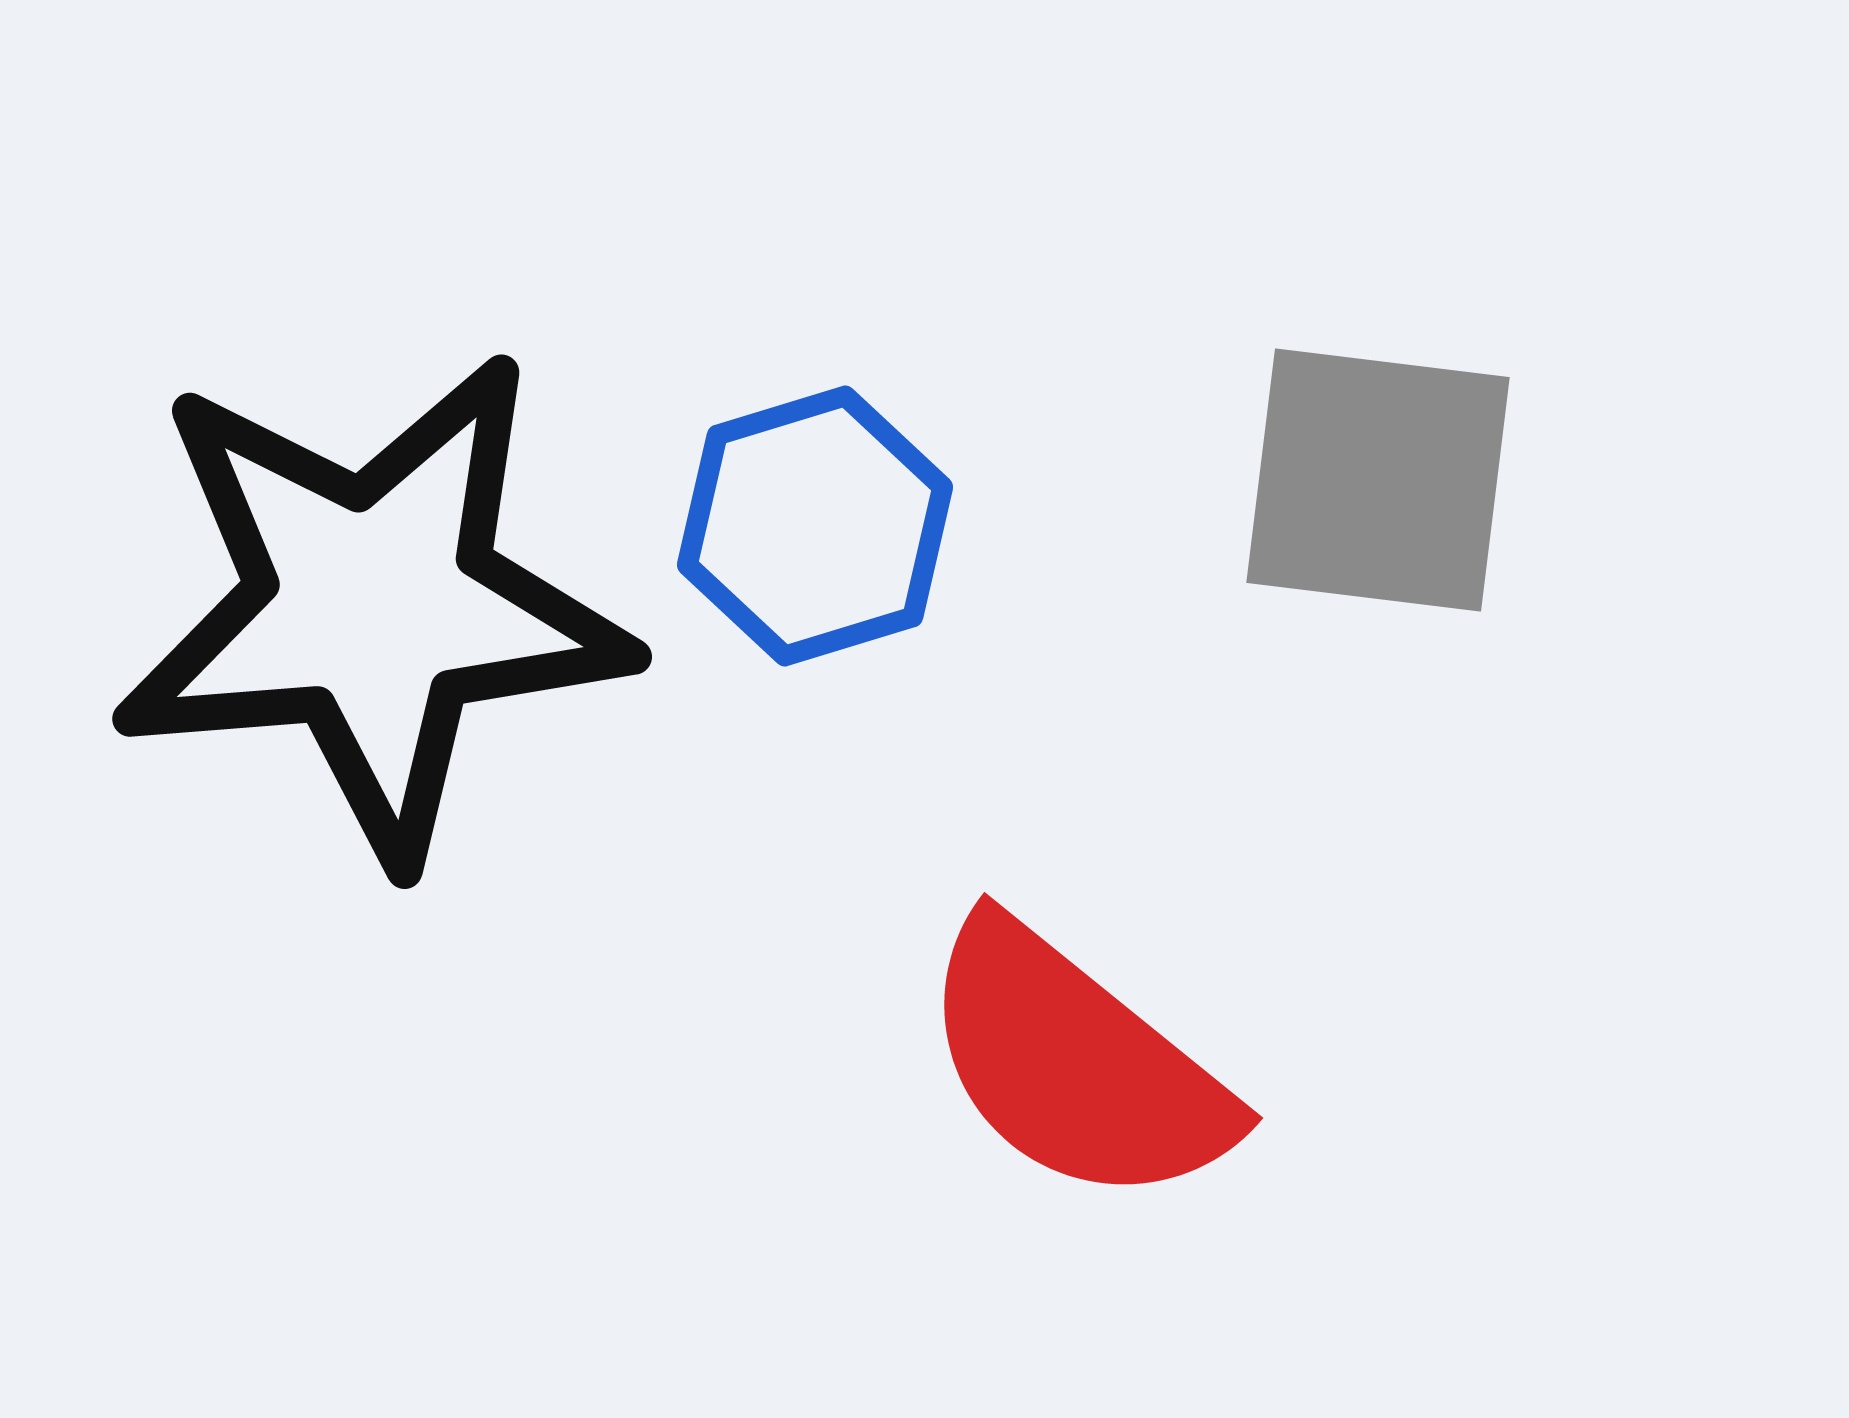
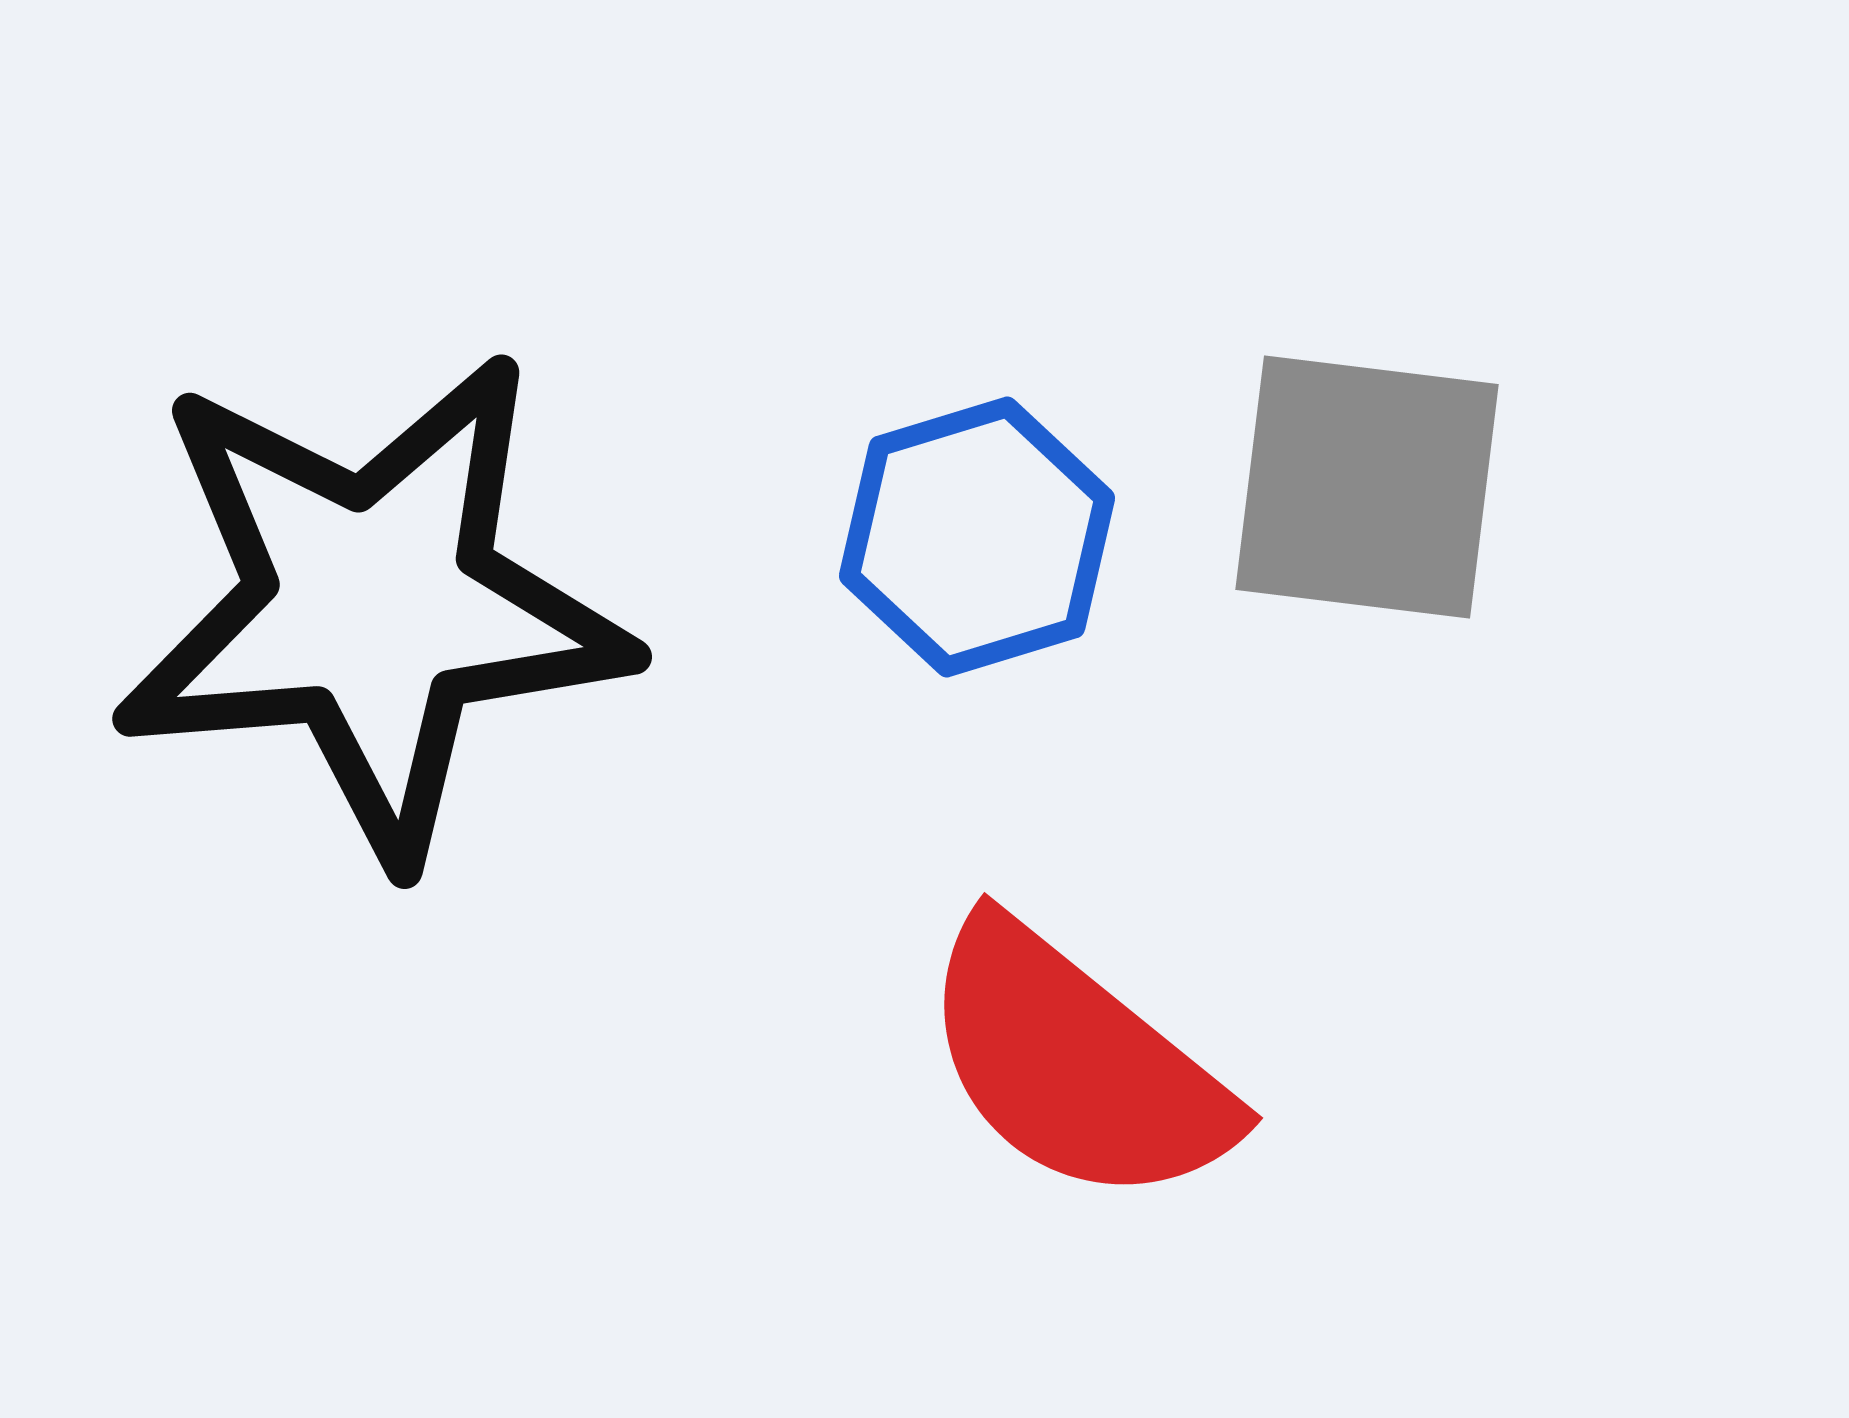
gray square: moved 11 px left, 7 px down
blue hexagon: moved 162 px right, 11 px down
